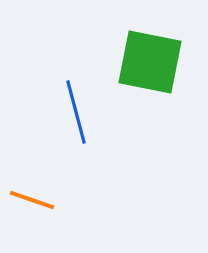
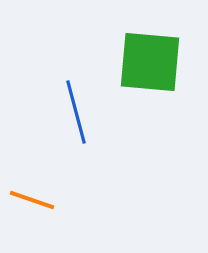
green square: rotated 6 degrees counterclockwise
